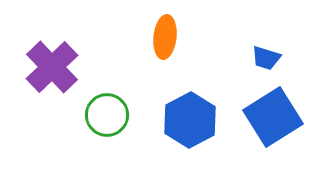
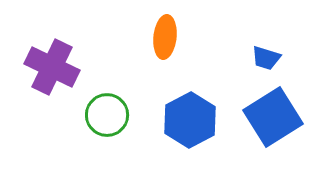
purple cross: rotated 20 degrees counterclockwise
